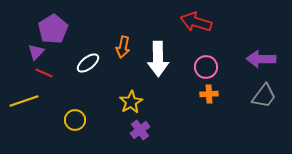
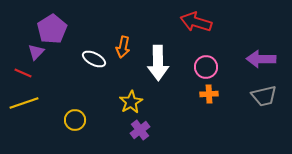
purple pentagon: moved 1 px left
white arrow: moved 4 px down
white ellipse: moved 6 px right, 4 px up; rotated 65 degrees clockwise
red line: moved 21 px left
gray trapezoid: rotated 40 degrees clockwise
yellow line: moved 2 px down
